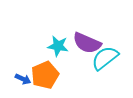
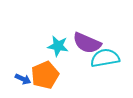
cyan semicircle: rotated 28 degrees clockwise
